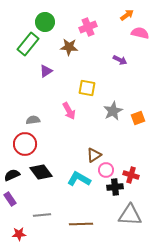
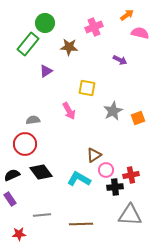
green circle: moved 1 px down
pink cross: moved 6 px right
red cross: rotated 28 degrees counterclockwise
